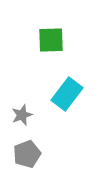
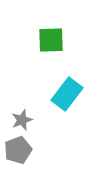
gray star: moved 5 px down
gray pentagon: moved 9 px left, 4 px up
